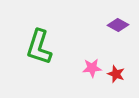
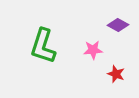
green L-shape: moved 4 px right, 1 px up
pink star: moved 1 px right, 18 px up
